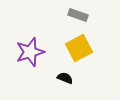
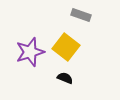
gray rectangle: moved 3 px right
yellow square: moved 13 px left, 1 px up; rotated 24 degrees counterclockwise
